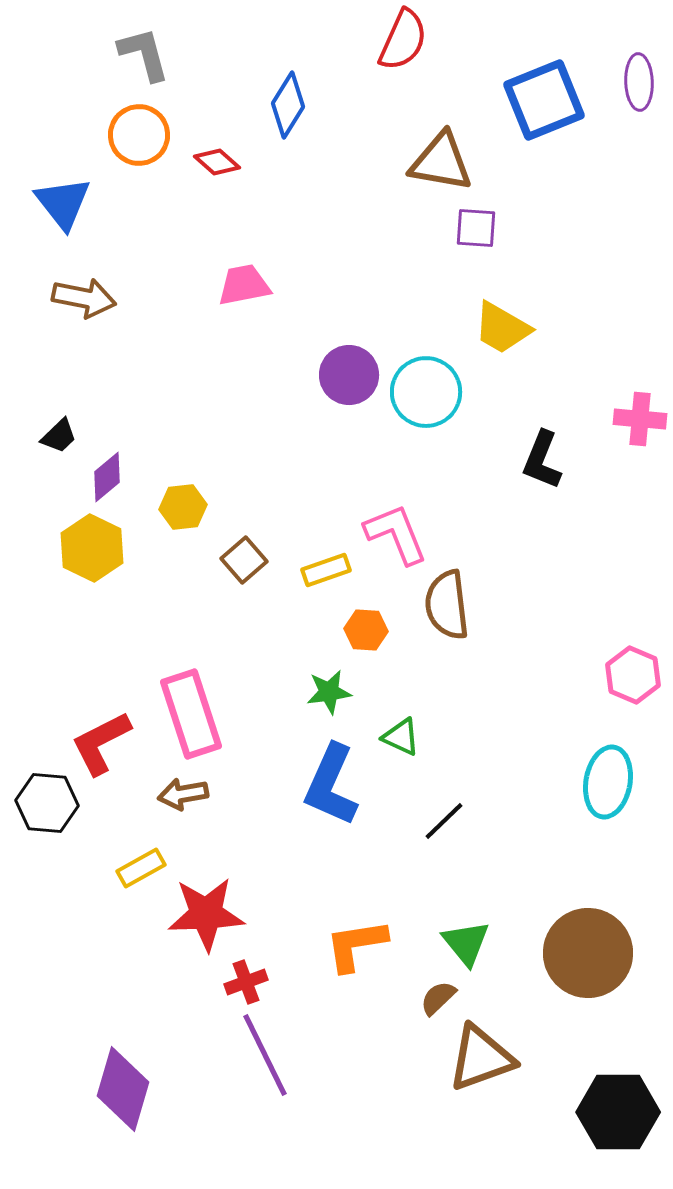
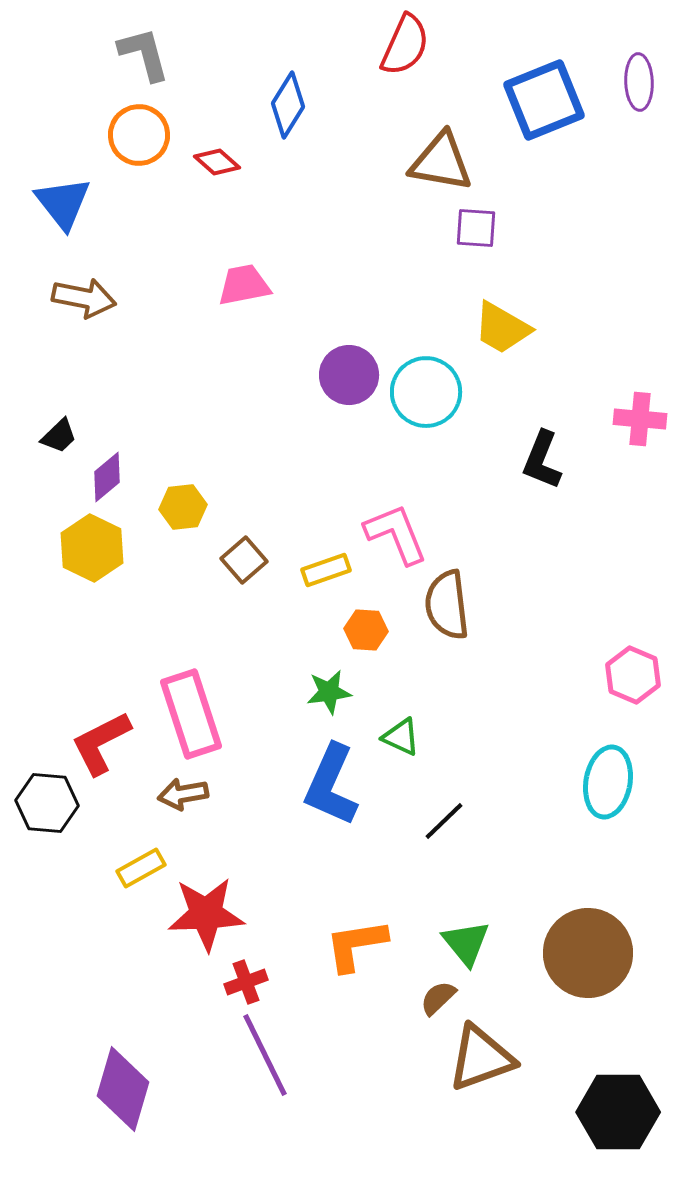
red semicircle at (403, 40): moved 2 px right, 5 px down
